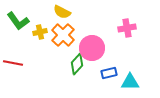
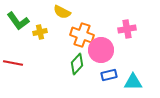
pink cross: moved 1 px down
orange cross: moved 19 px right; rotated 25 degrees counterclockwise
pink circle: moved 9 px right, 2 px down
blue rectangle: moved 2 px down
cyan triangle: moved 3 px right
